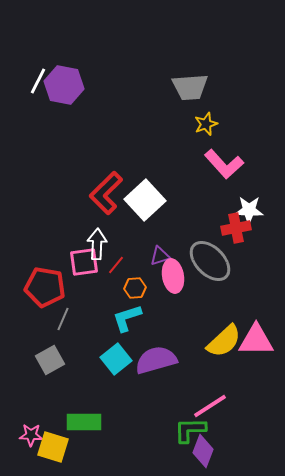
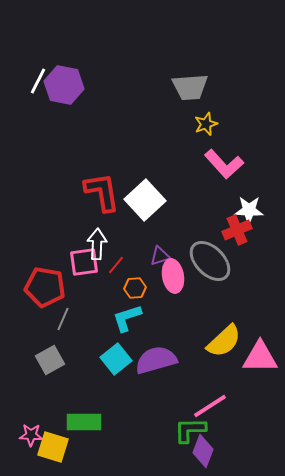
red L-shape: moved 4 px left, 1 px up; rotated 126 degrees clockwise
red cross: moved 1 px right, 2 px down; rotated 12 degrees counterclockwise
pink triangle: moved 4 px right, 17 px down
